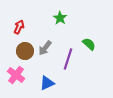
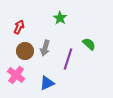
gray arrow: rotated 21 degrees counterclockwise
